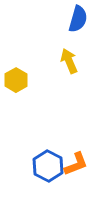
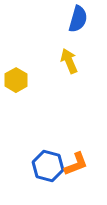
blue hexagon: rotated 12 degrees counterclockwise
